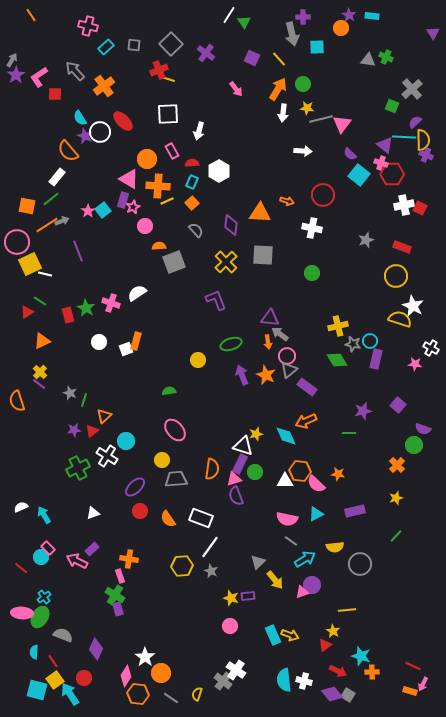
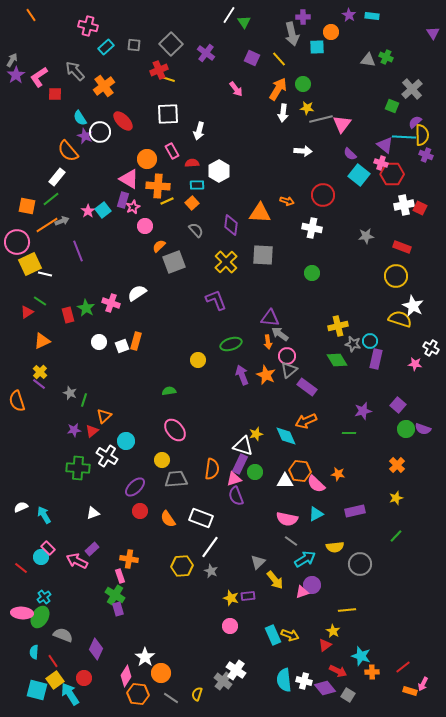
orange circle at (341, 28): moved 10 px left, 4 px down
yellow semicircle at (423, 140): moved 1 px left, 5 px up
cyan rectangle at (192, 182): moved 5 px right, 3 px down; rotated 64 degrees clockwise
gray star at (366, 240): moved 4 px up; rotated 14 degrees clockwise
orange semicircle at (159, 246): rotated 40 degrees counterclockwise
white square at (126, 349): moved 4 px left, 3 px up
green circle at (414, 445): moved 8 px left, 16 px up
green cross at (78, 468): rotated 30 degrees clockwise
red line at (413, 666): moved 10 px left, 1 px down; rotated 63 degrees counterclockwise
purple diamond at (332, 694): moved 7 px left, 6 px up
